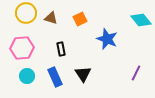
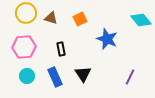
pink hexagon: moved 2 px right, 1 px up
purple line: moved 6 px left, 4 px down
